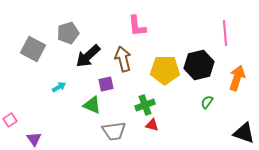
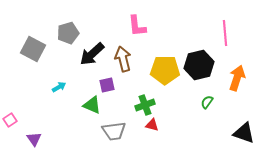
black arrow: moved 4 px right, 2 px up
purple square: moved 1 px right, 1 px down
